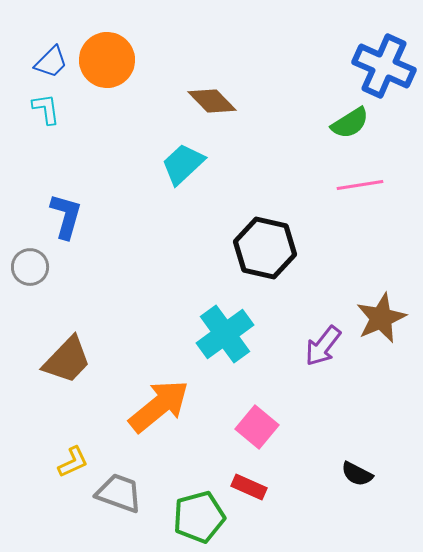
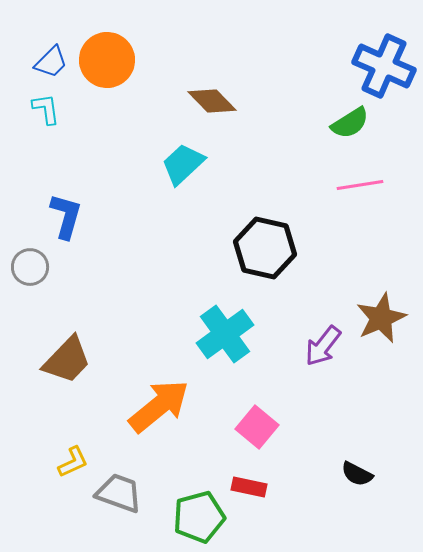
red rectangle: rotated 12 degrees counterclockwise
